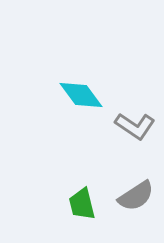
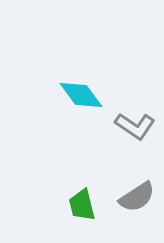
gray semicircle: moved 1 px right, 1 px down
green trapezoid: moved 1 px down
